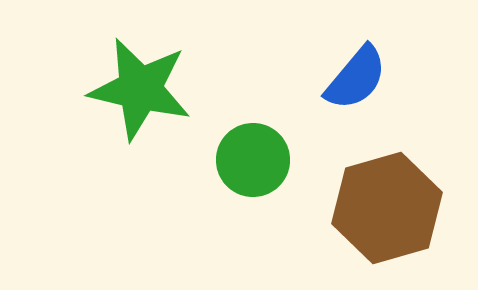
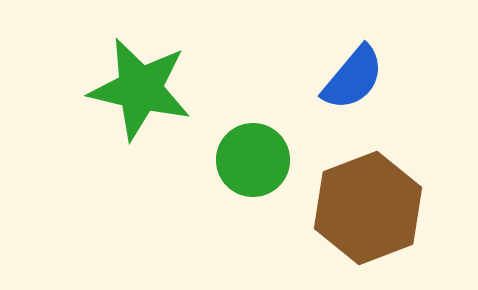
blue semicircle: moved 3 px left
brown hexagon: moved 19 px left; rotated 5 degrees counterclockwise
